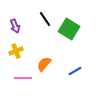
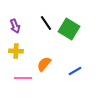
black line: moved 1 px right, 4 px down
yellow cross: rotated 24 degrees clockwise
